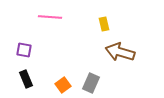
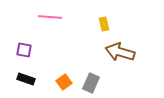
black rectangle: rotated 48 degrees counterclockwise
orange square: moved 1 px right, 3 px up
